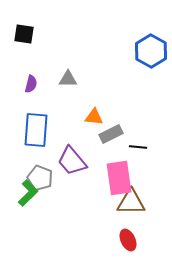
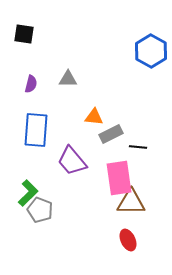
gray pentagon: moved 32 px down
